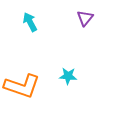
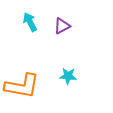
purple triangle: moved 23 px left, 8 px down; rotated 24 degrees clockwise
orange L-shape: rotated 9 degrees counterclockwise
